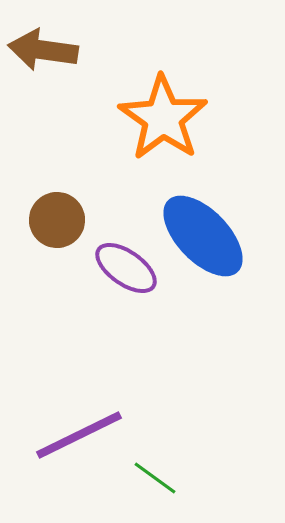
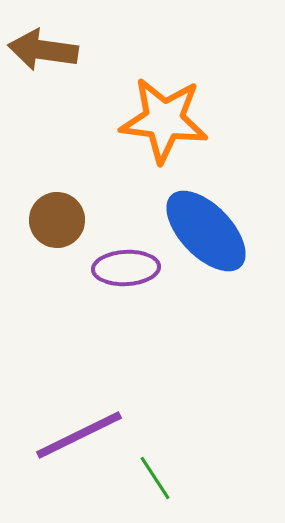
orange star: moved 1 px right, 2 px down; rotated 28 degrees counterclockwise
blue ellipse: moved 3 px right, 5 px up
purple ellipse: rotated 38 degrees counterclockwise
green line: rotated 21 degrees clockwise
